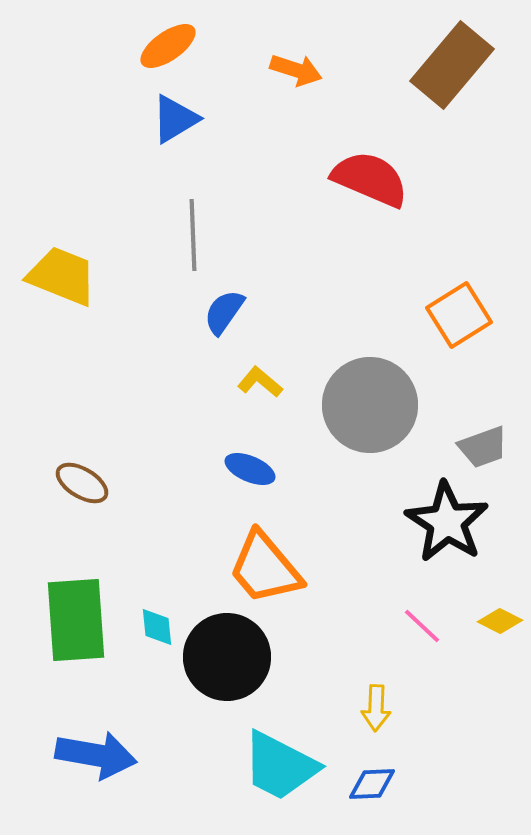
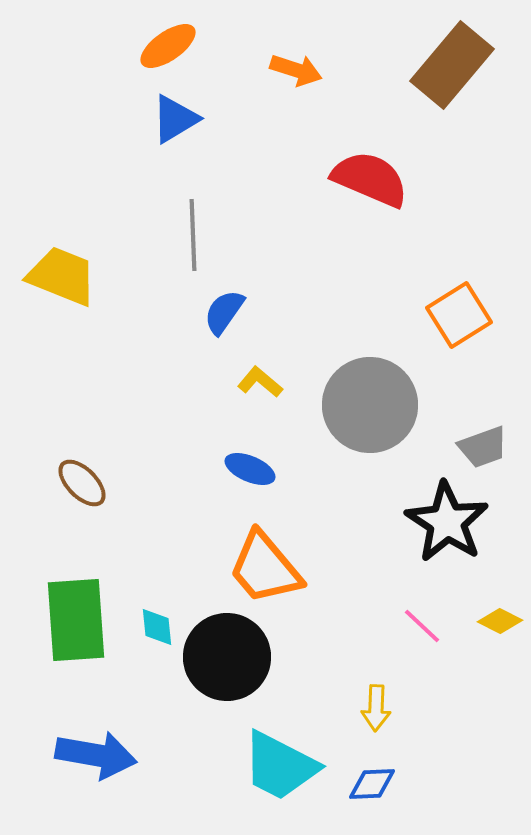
brown ellipse: rotated 14 degrees clockwise
